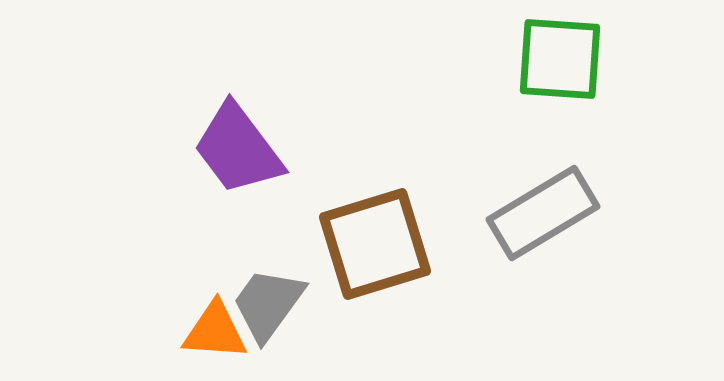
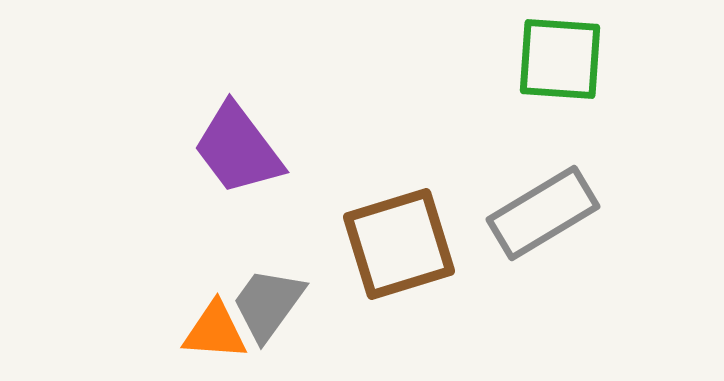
brown square: moved 24 px right
